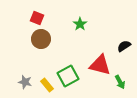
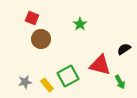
red square: moved 5 px left
black semicircle: moved 3 px down
gray star: rotated 24 degrees counterclockwise
